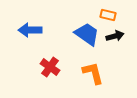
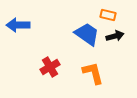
blue arrow: moved 12 px left, 5 px up
red cross: rotated 24 degrees clockwise
